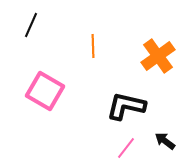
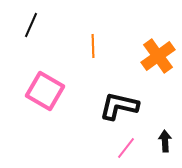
black L-shape: moved 7 px left
black arrow: rotated 50 degrees clockwise
